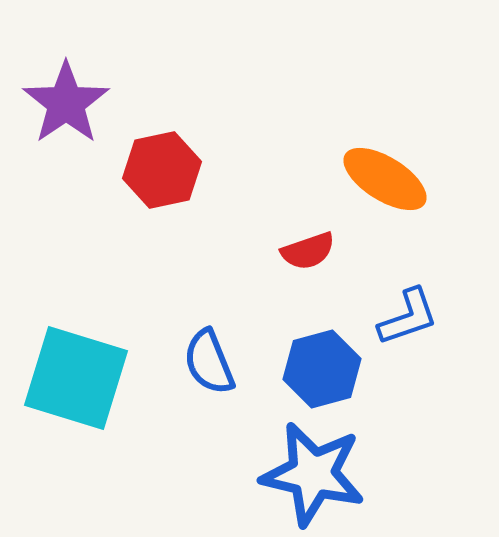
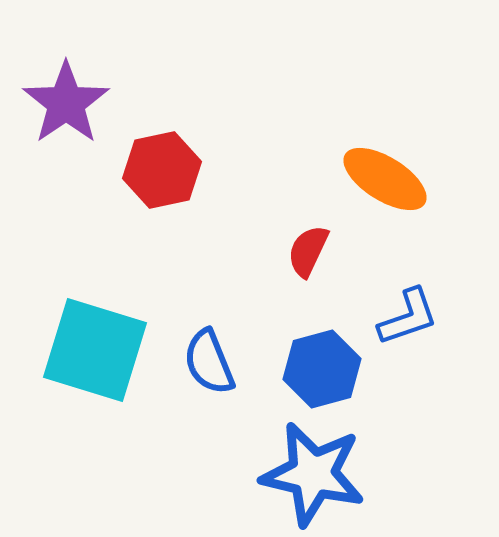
red semicircle: rotated 134 degrees clockwise
cyan square: moved 19 px right, 28 px up
